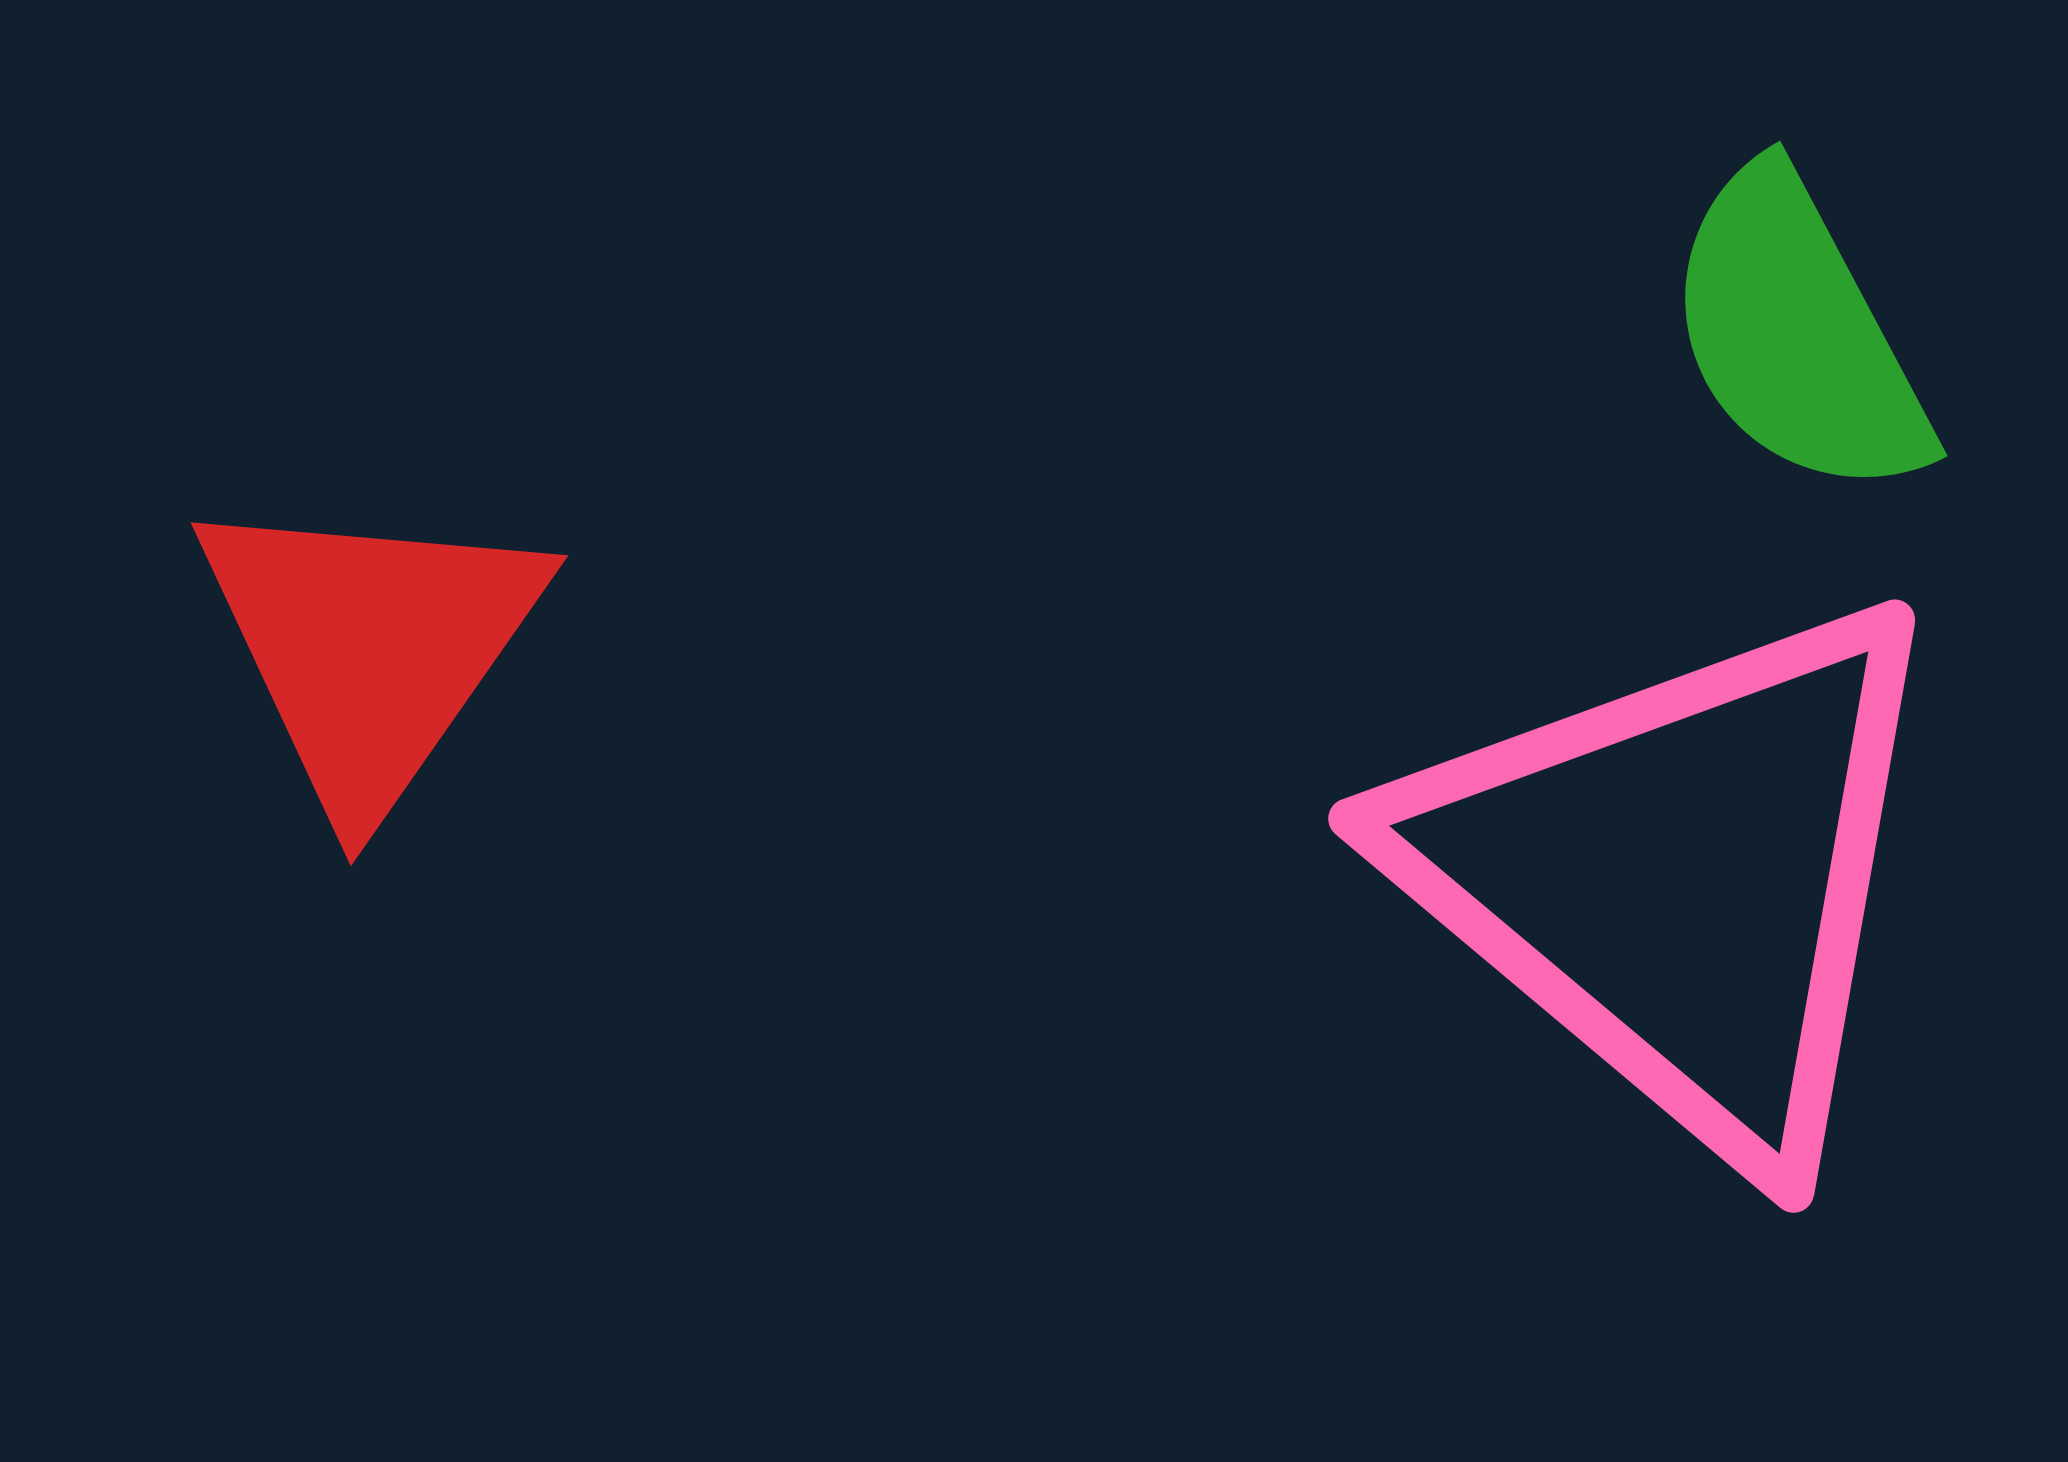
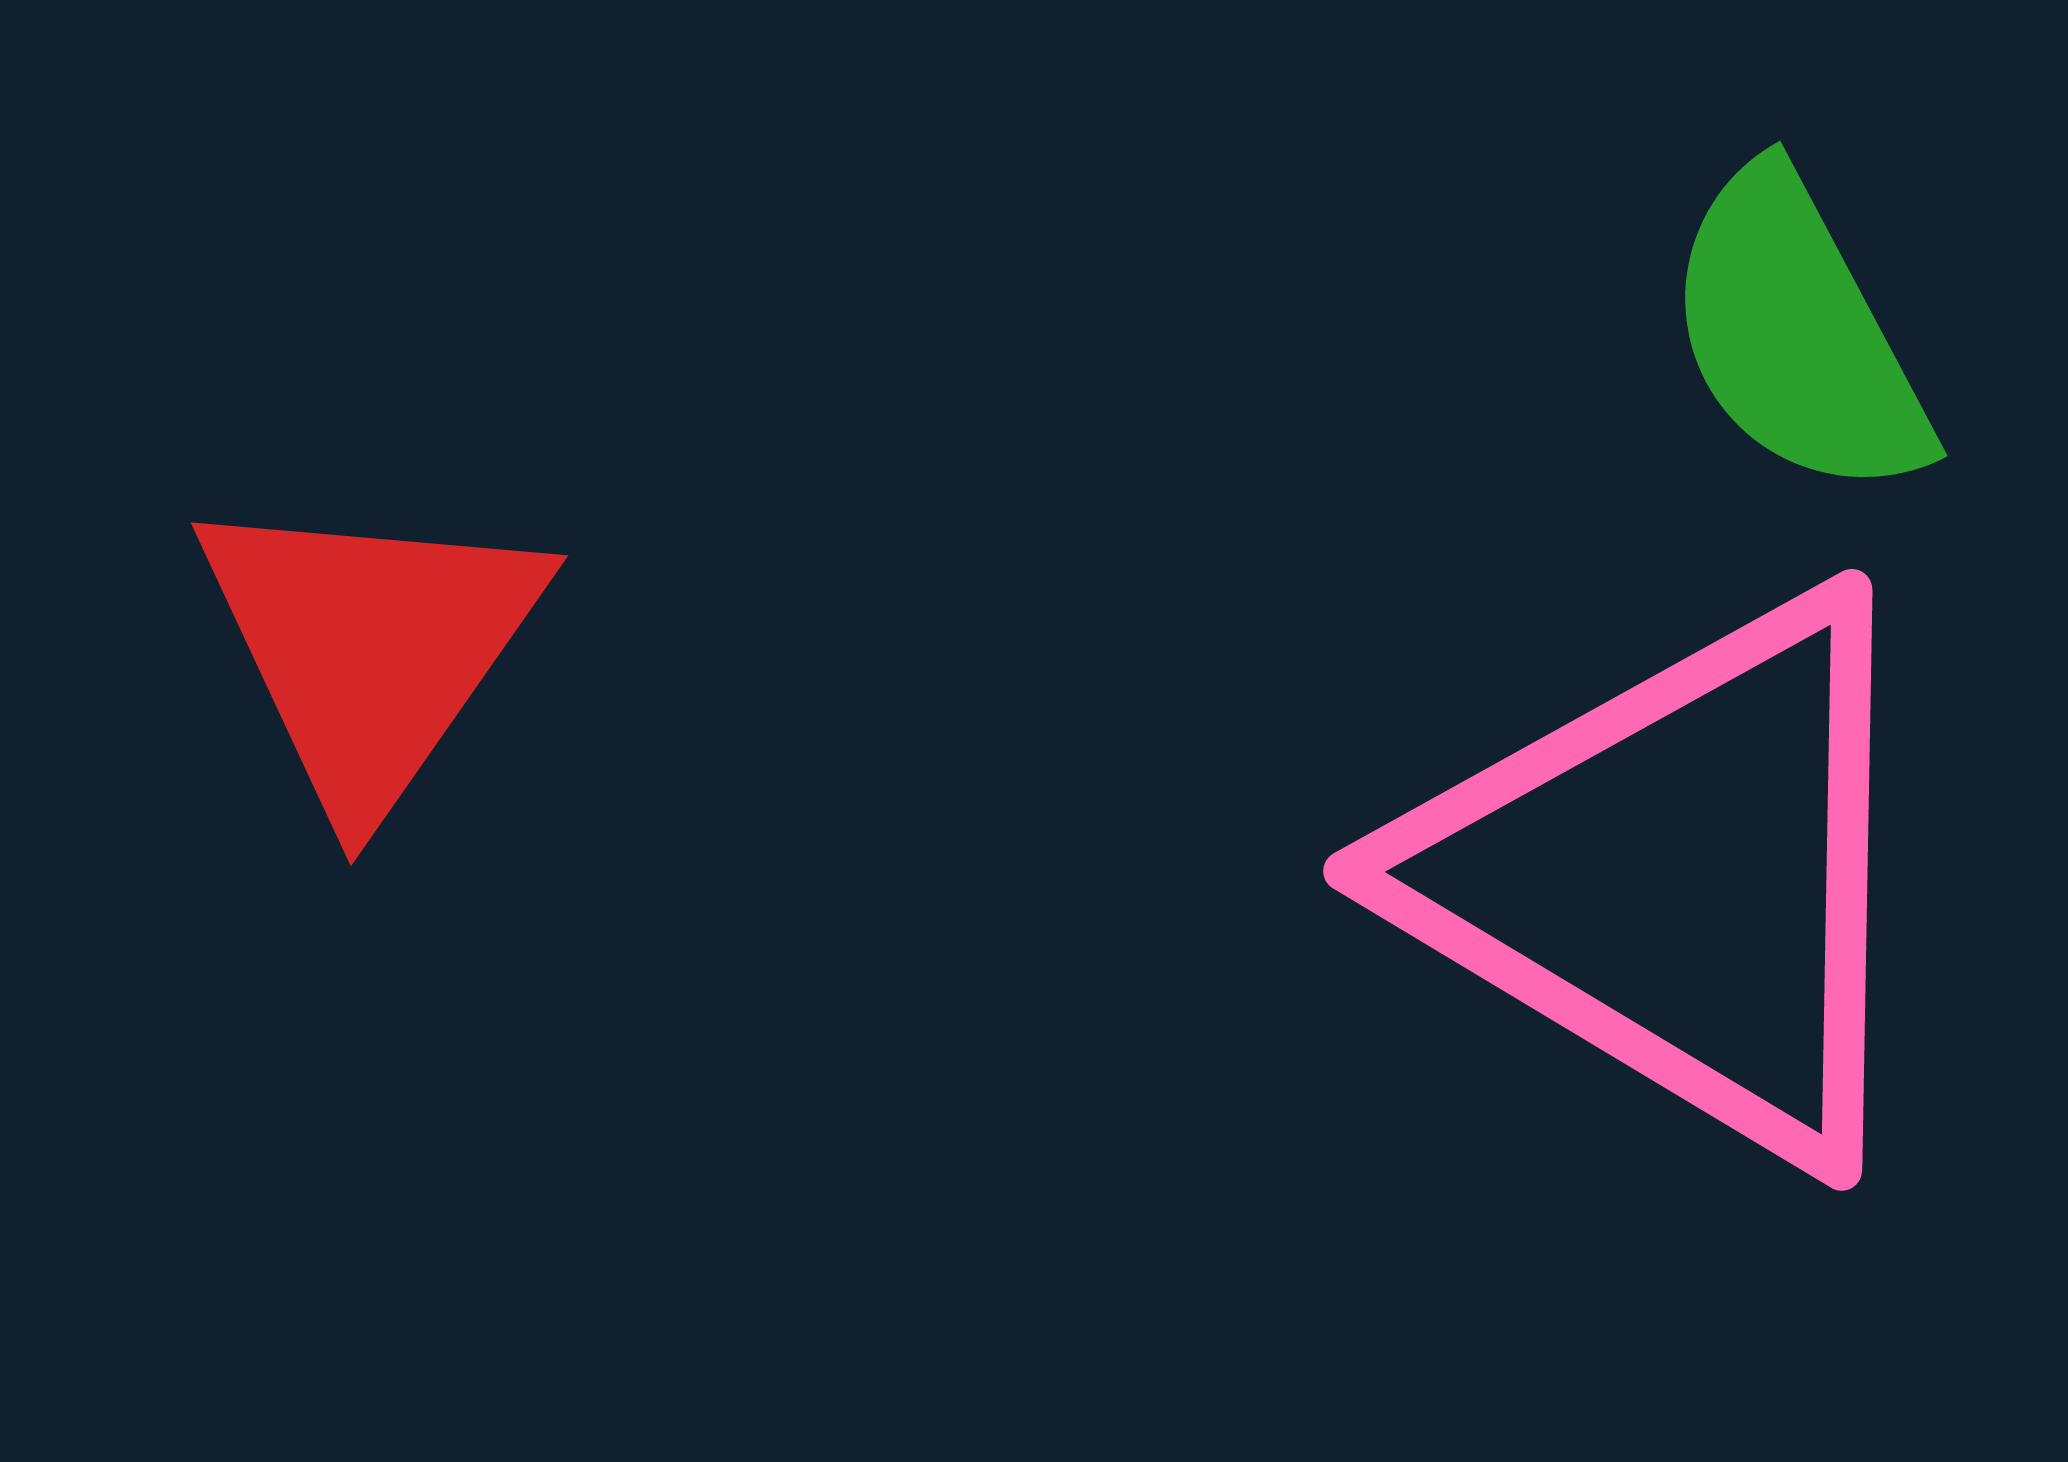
pink triangle: rotated 9 degrees counterclockwise
